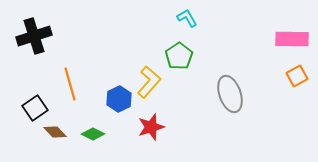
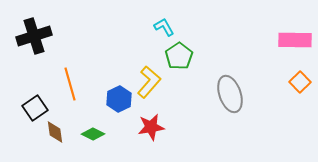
cyan L-shape: moved 23 px left, 9 px down
pink rectangle: moved 3 px right, 1 px down
orange square: moved 3 px right, 6 px down; rotated 15 degrees counterclockwise
red star: rotated 8 degrees clockwise
brown diamond: rotated 35 degrees clockwise
